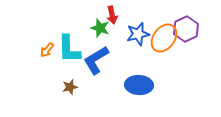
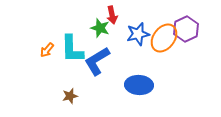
cyan L-shape: moved 3 px right
blue L-shape: moved 1 px right, 1 px down
brown star: moved 9 px down
